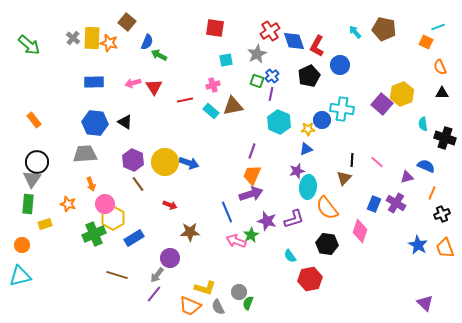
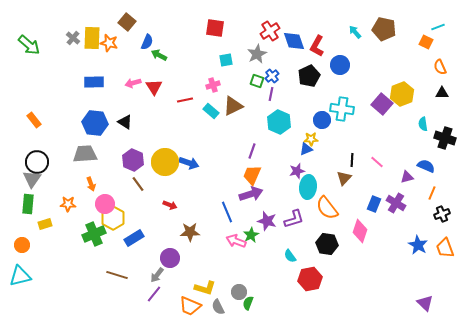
brown triangle at (233, 106): rotated 15 degrees counterclockwise
yellow star at (308, 129): moved 3 px right, 10 px down
orange star at (68, 204): rotated 14 degrees counterclockwise
